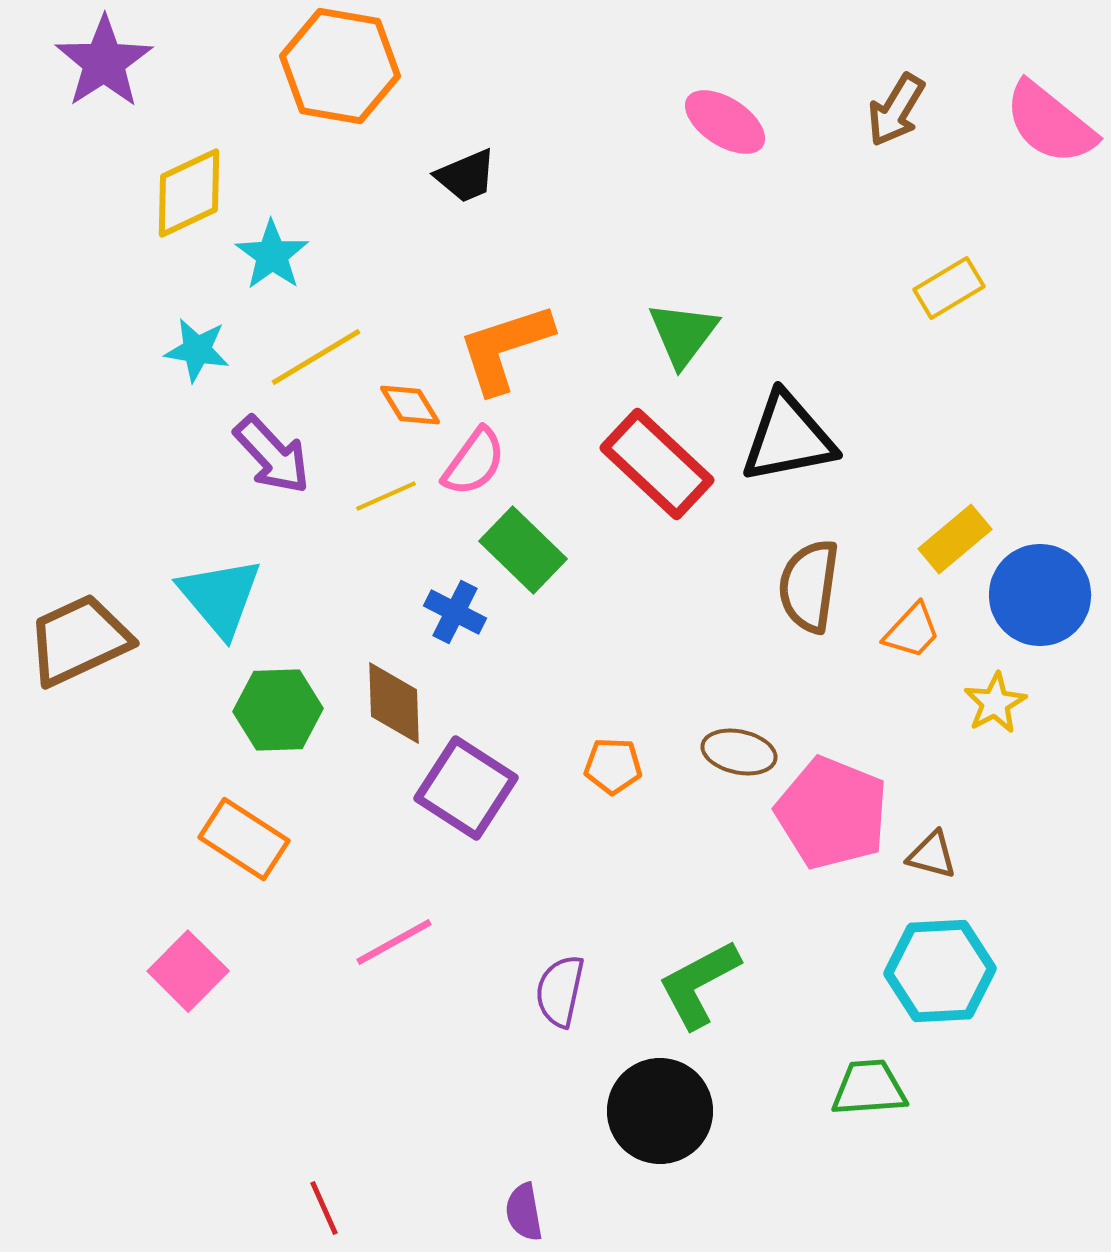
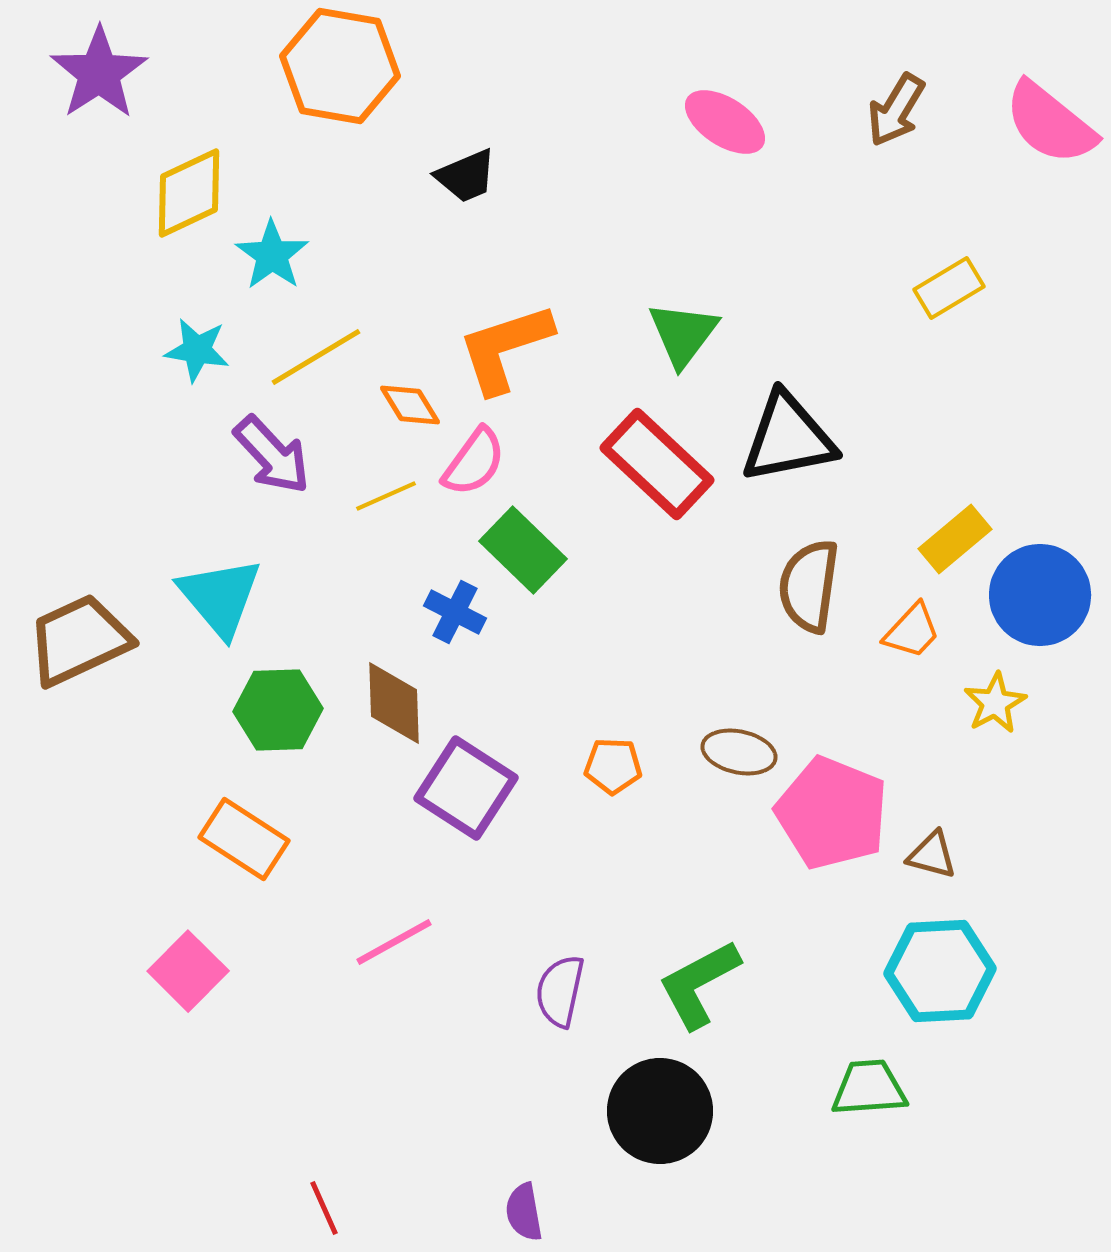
purple star at (104, 62): moved 5 px left, 11 px down
